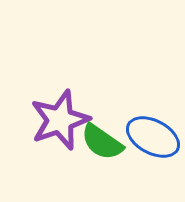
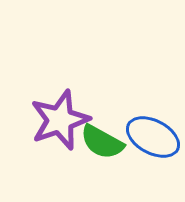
green semicircle: rotated 6 degrees counterclockwise
